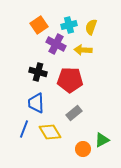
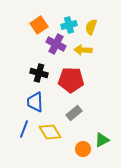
black cross: moved 1 px right, 1 px down
red pentagon: moved 1 px right
blue trapezoid: moved 1 px left, 1 px up
